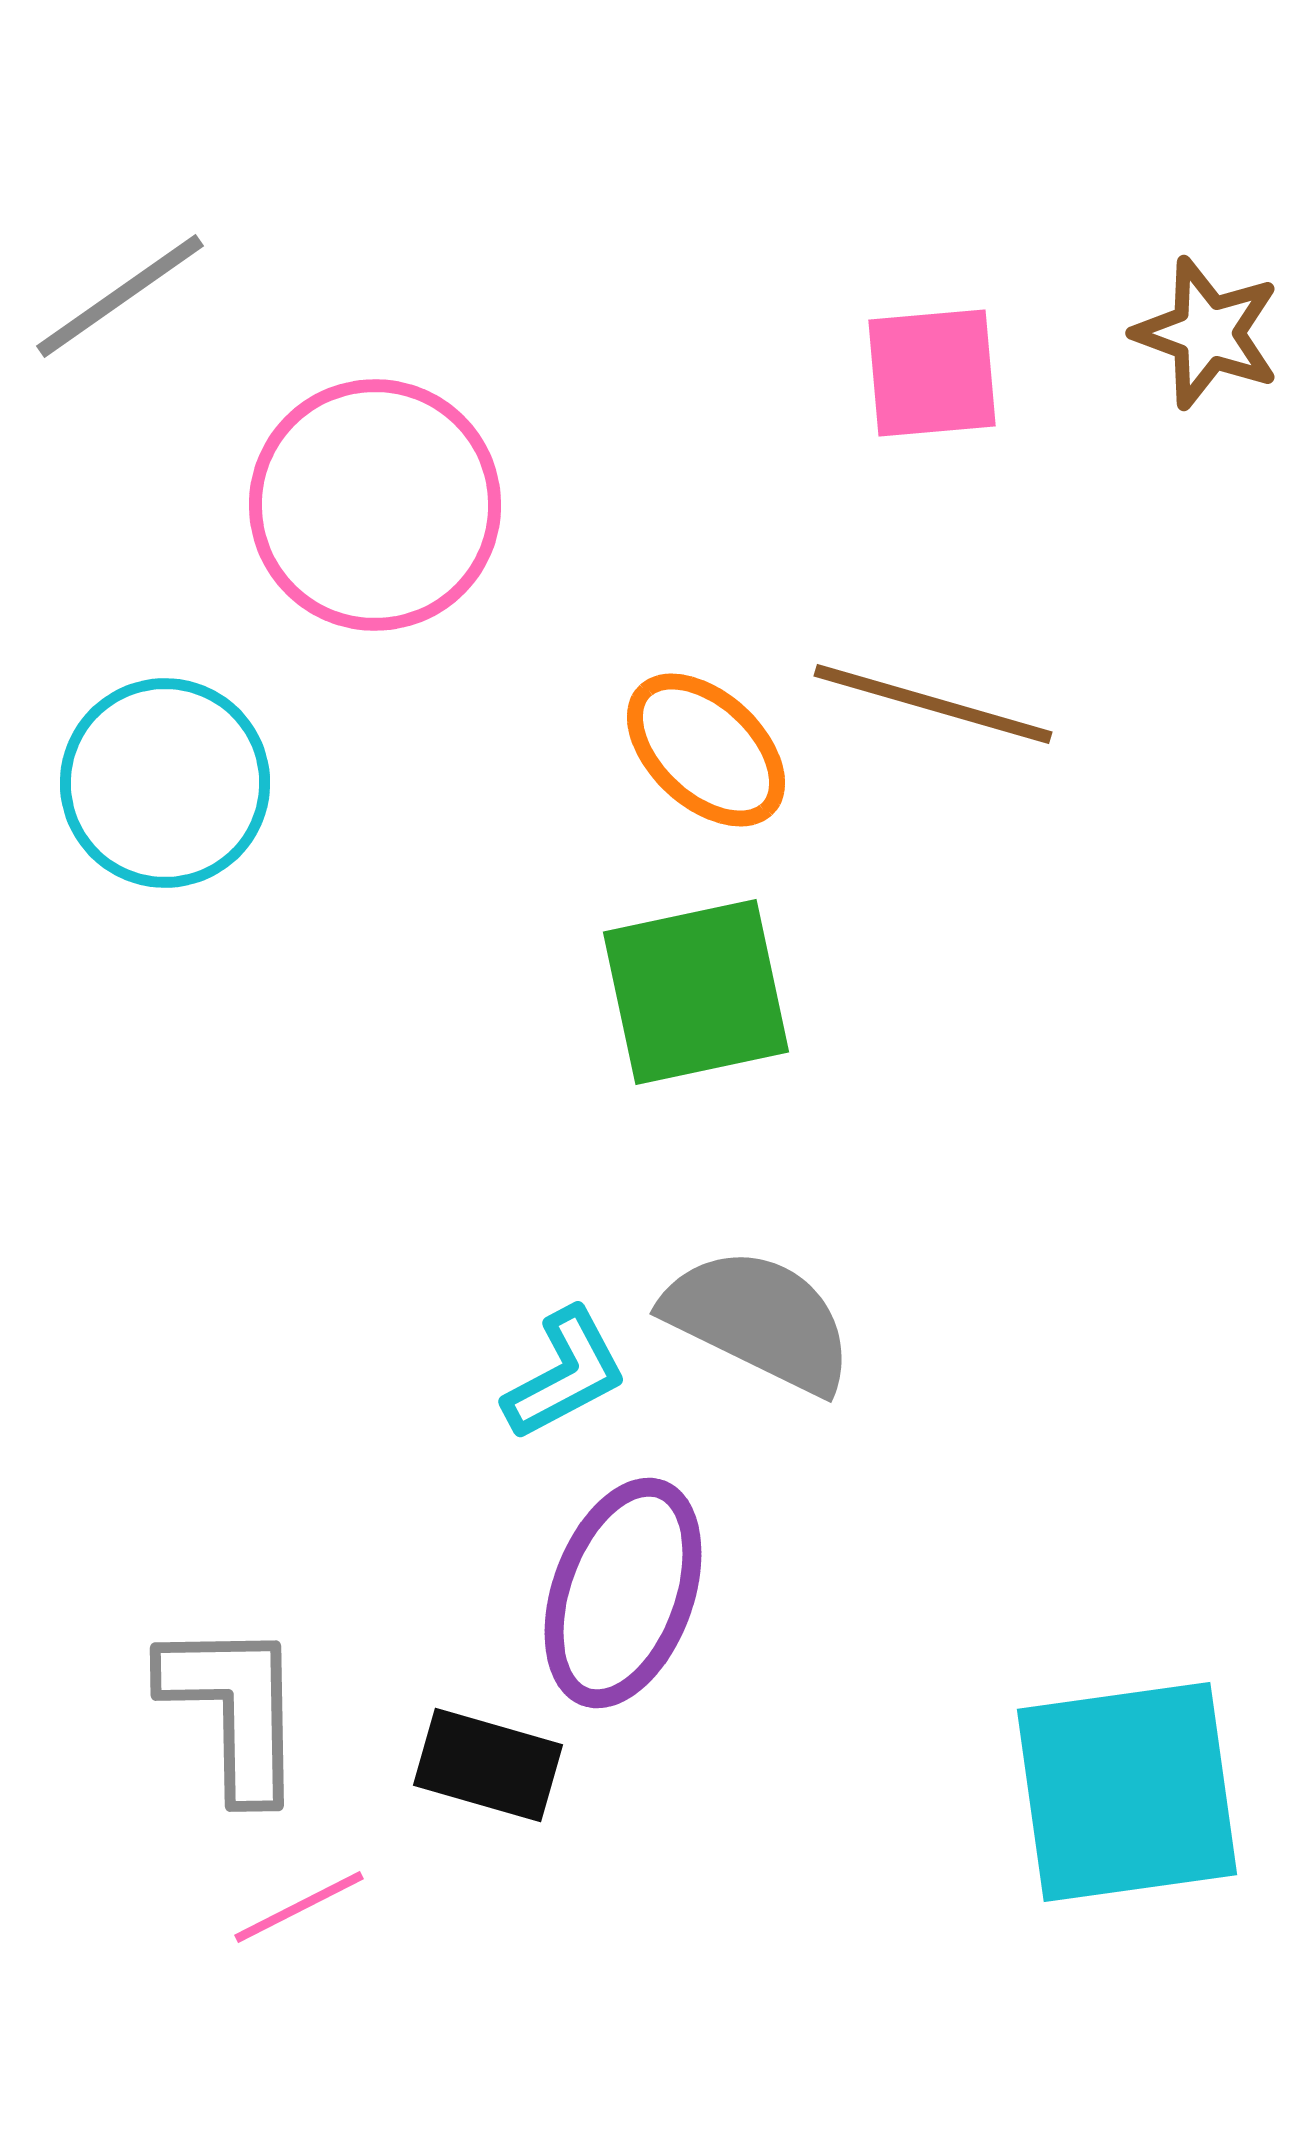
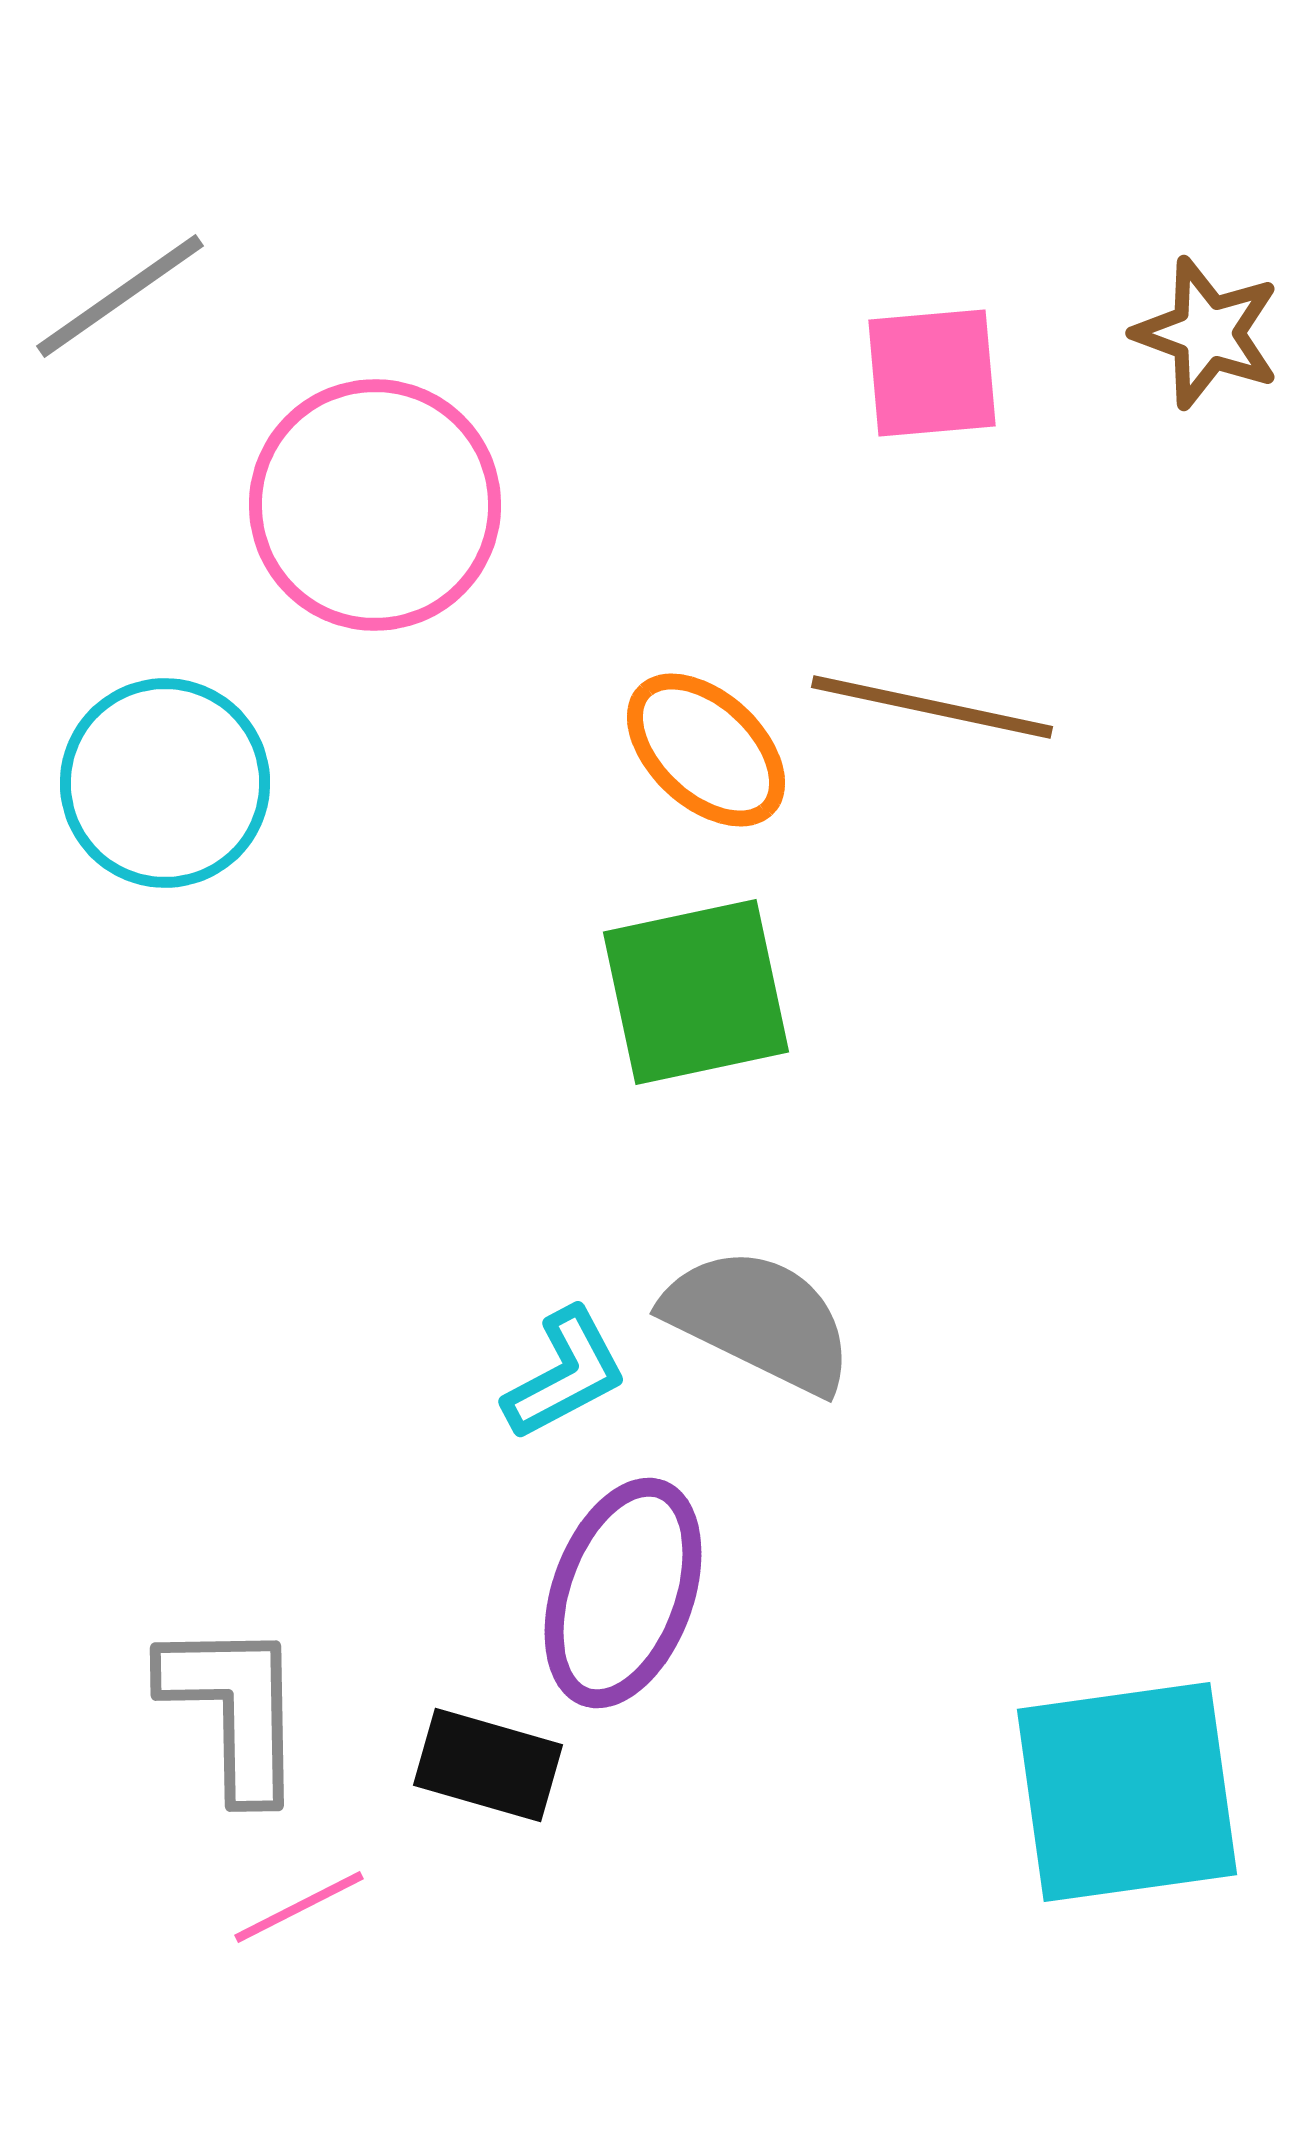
brown line: moved 1 px left, 3 px down; rotated 4 degrees counterclockwise
